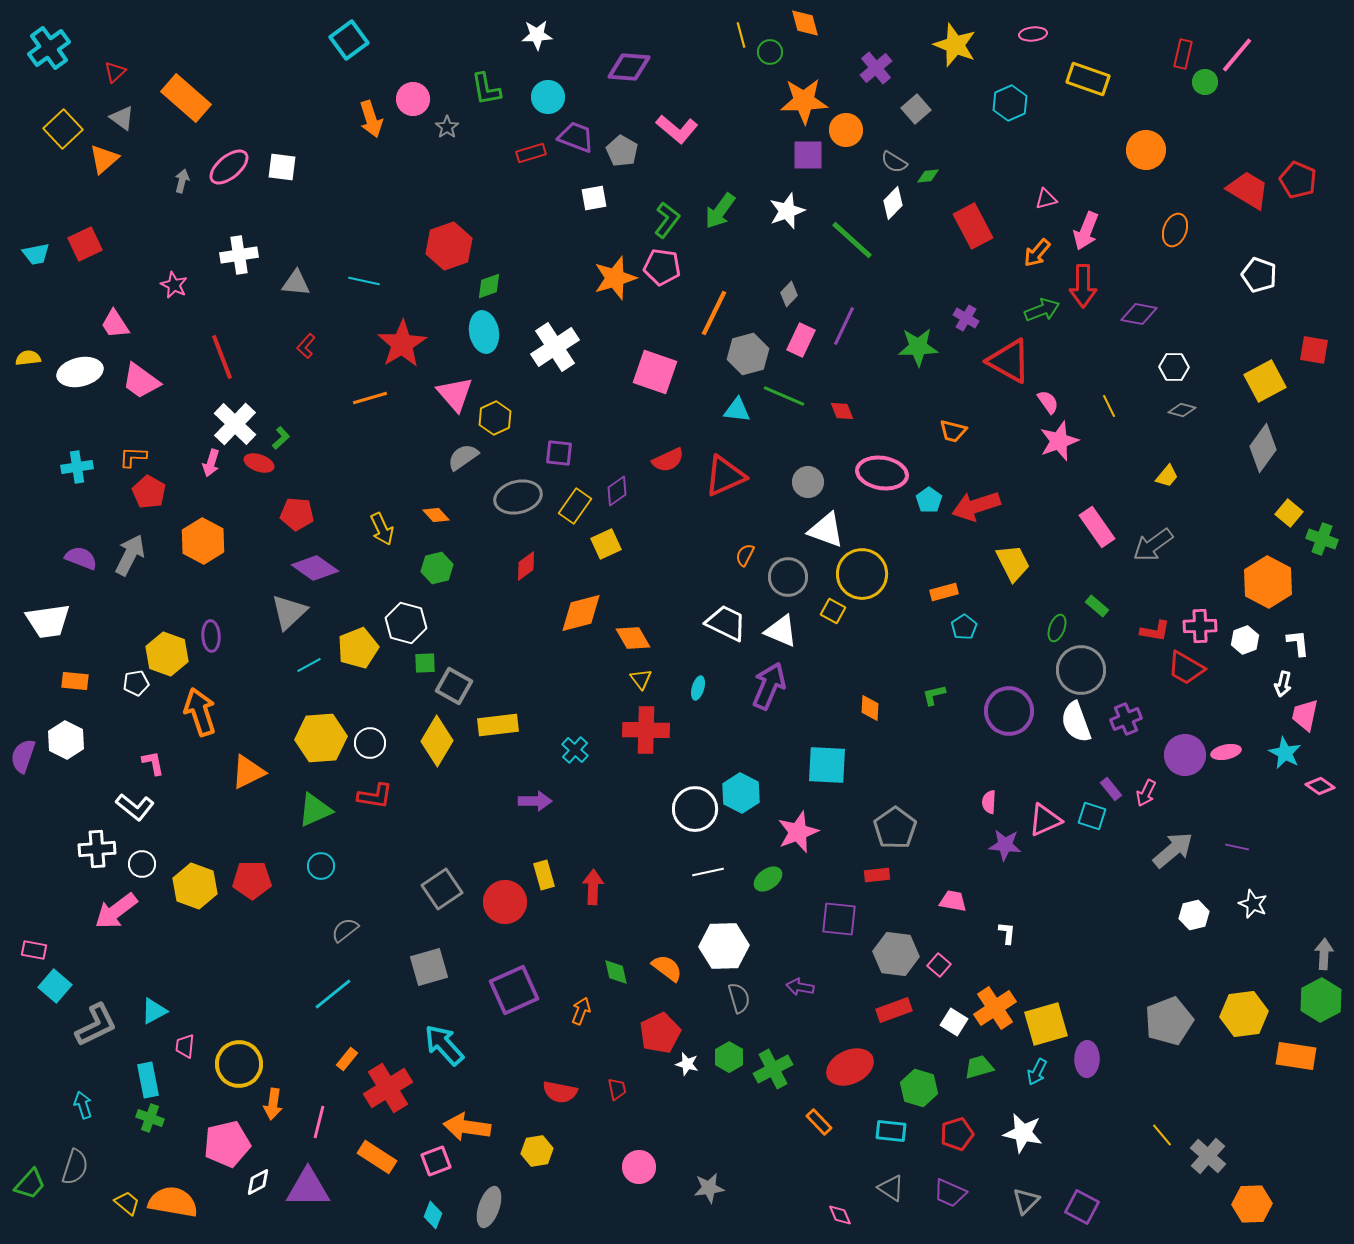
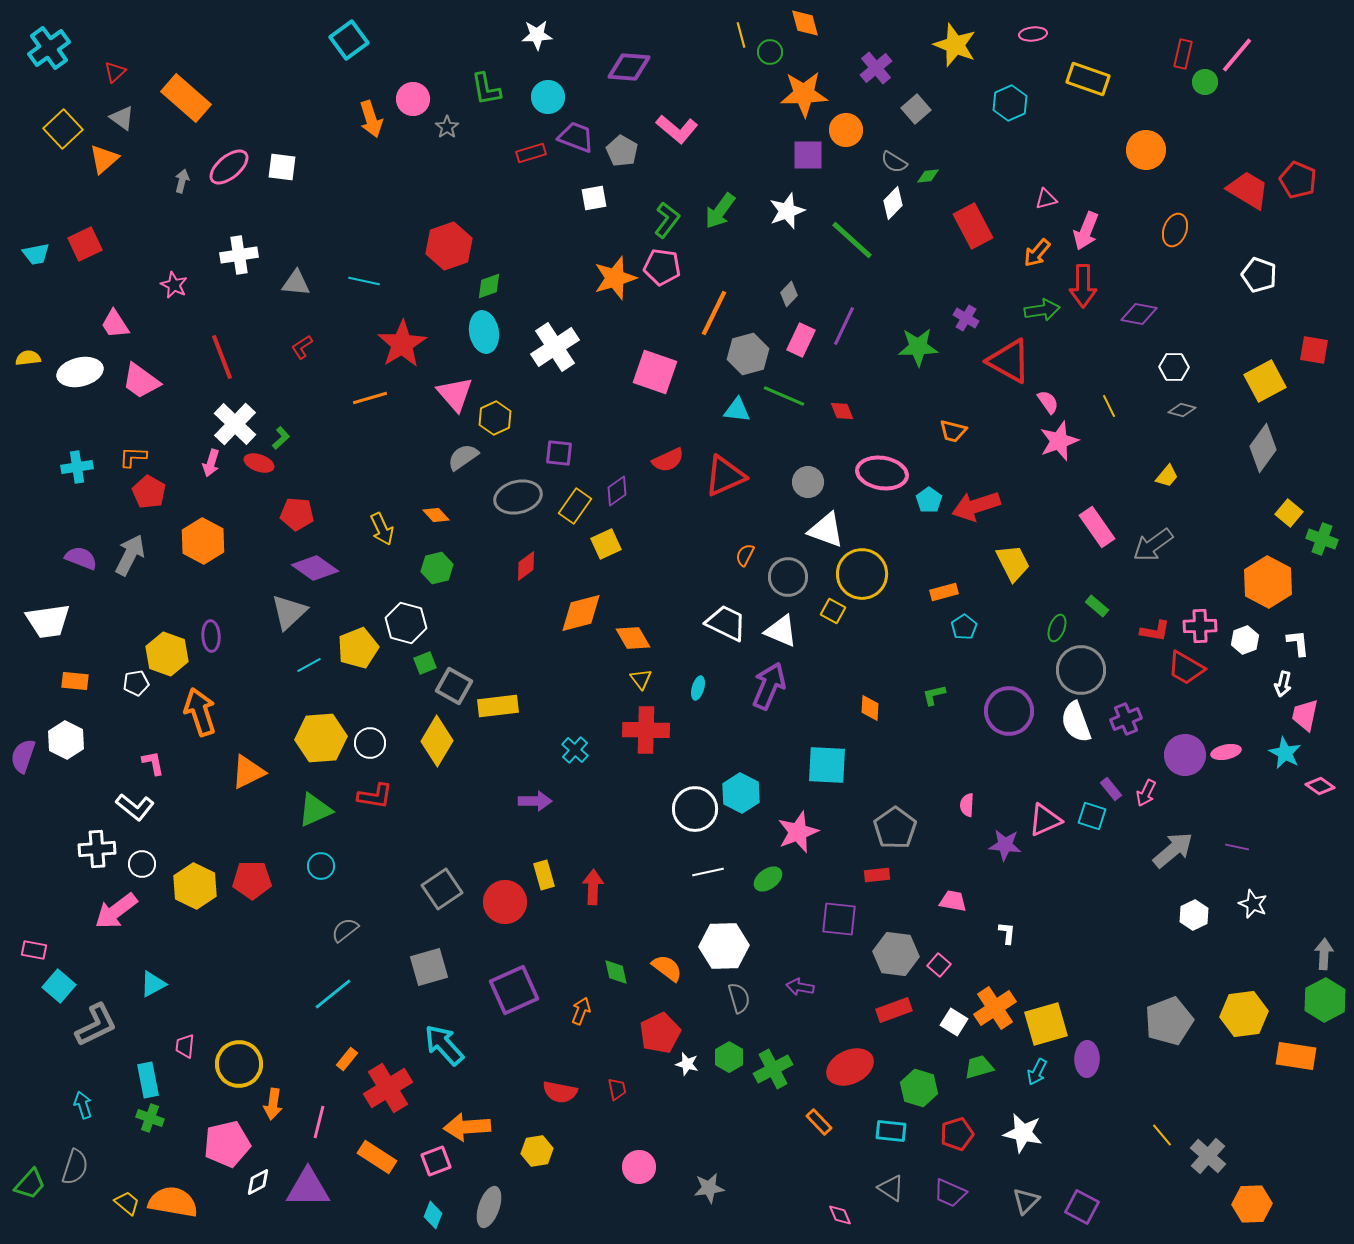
orange star at (804, 101): moved 7 px up
green arrow at (1042, 310): rotated 12 degrees clockwise
red L-shape at (306, 346): moved 4 px left, 1 px down; rotated 15 degrees clockwise
green square at (425, 663): rotated 20 degrees counterclockwise
yellow rectangle at (498, 725): moved 19 px up
pink semicircle at (989, 802): moved 22 px left, 3 px down
yellow hexagon at (195, 886): rotated 6 degrees clockwise
white hexagon at (1194, 915): rotated 12 degrees counterclockwise
cyan square at (55, 986): moved 4 px right
green hexagon at (1321, 1000): moved 4 px right
cyan triangle at (154, 1011): moved 1 px left, 27 px up
orange arrow at (467, 1127): rotated 12 degrees counterclockwise
